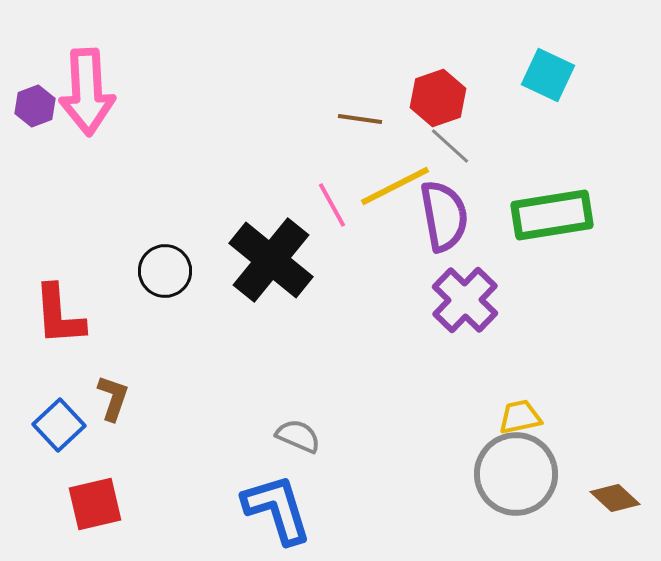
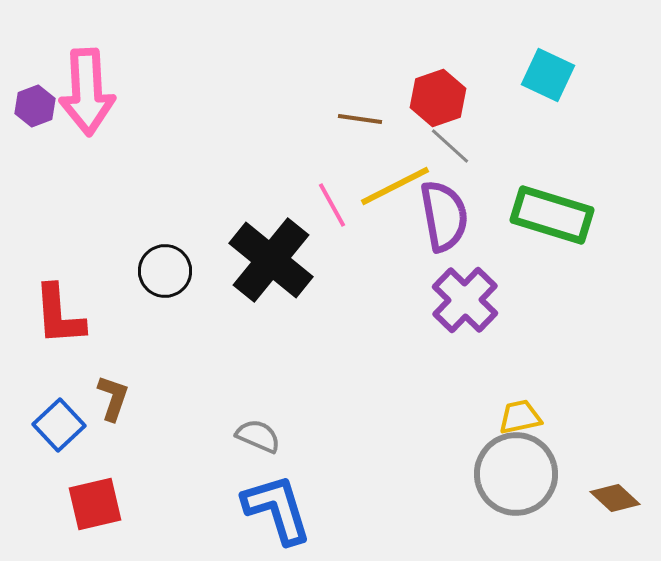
green rectangle: rotated 26 degrees clockwise
gray semicircle: moved 40 px left
